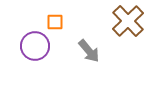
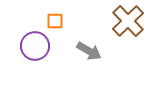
orange square: moved 1 px up
gray arrow: rotated 20 degrees counterclockwise
